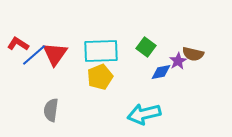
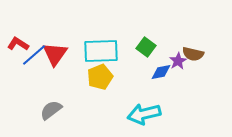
gray semicircle: rotated 45 degrees clockwise
